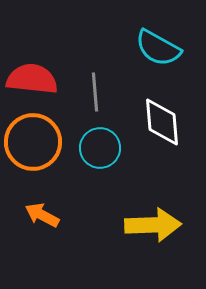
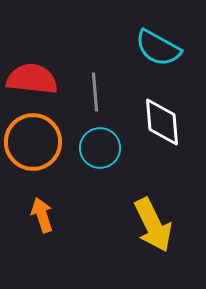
orange arrow: rotated 44 degrees clockwise
yellow arrow: rotated 66 degrees clockwise
